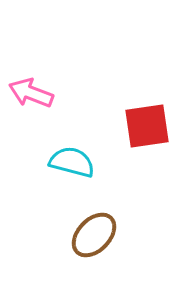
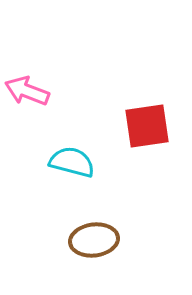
pink arrow: moved 4 px left, 2 px up
brown ellipse: moved 5 px down; rotated 39 degrees clockwise
